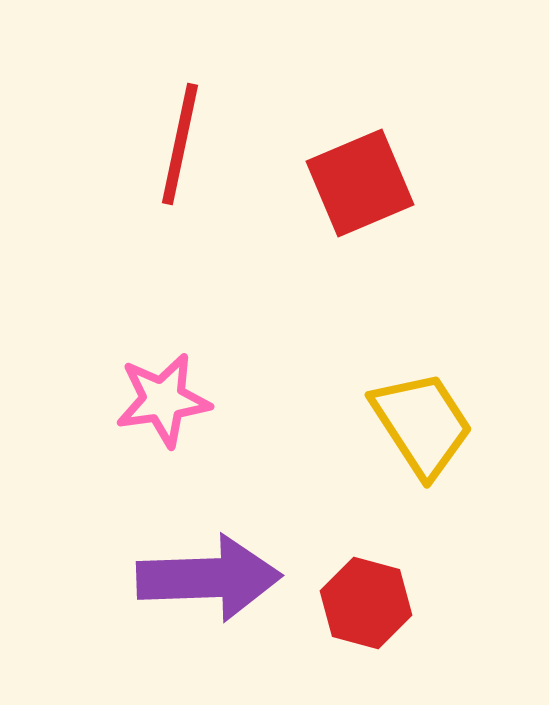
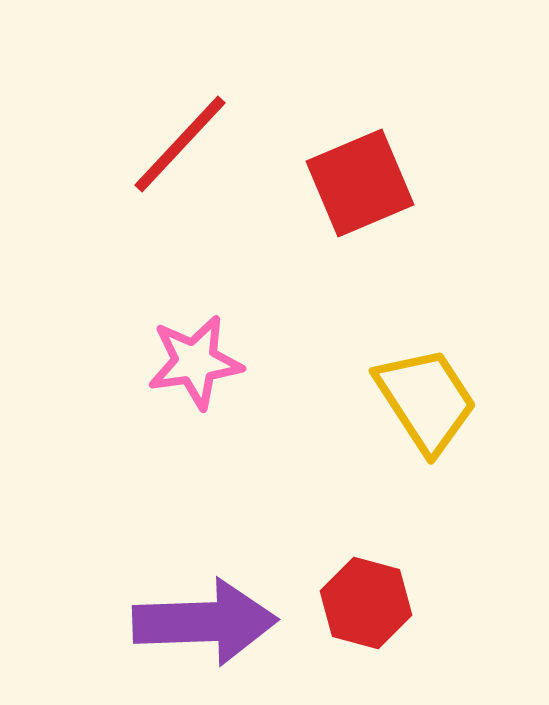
red line: rotated 31 degrees clockwise
pink star: moved 32 px right, 38 px up
yellow trapezoid: moved 4 px right, 24 px up
purple arrow: moved 4 px left, 44 px down
